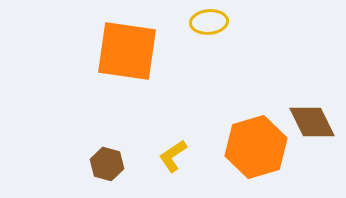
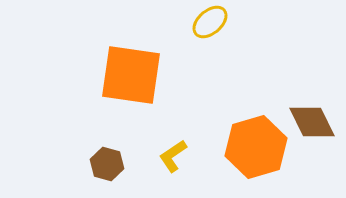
yellow ellipse: moved 1 px right; rotated 36 degrees counterclockwise
orange square: moved 4 px right, 24 px down
